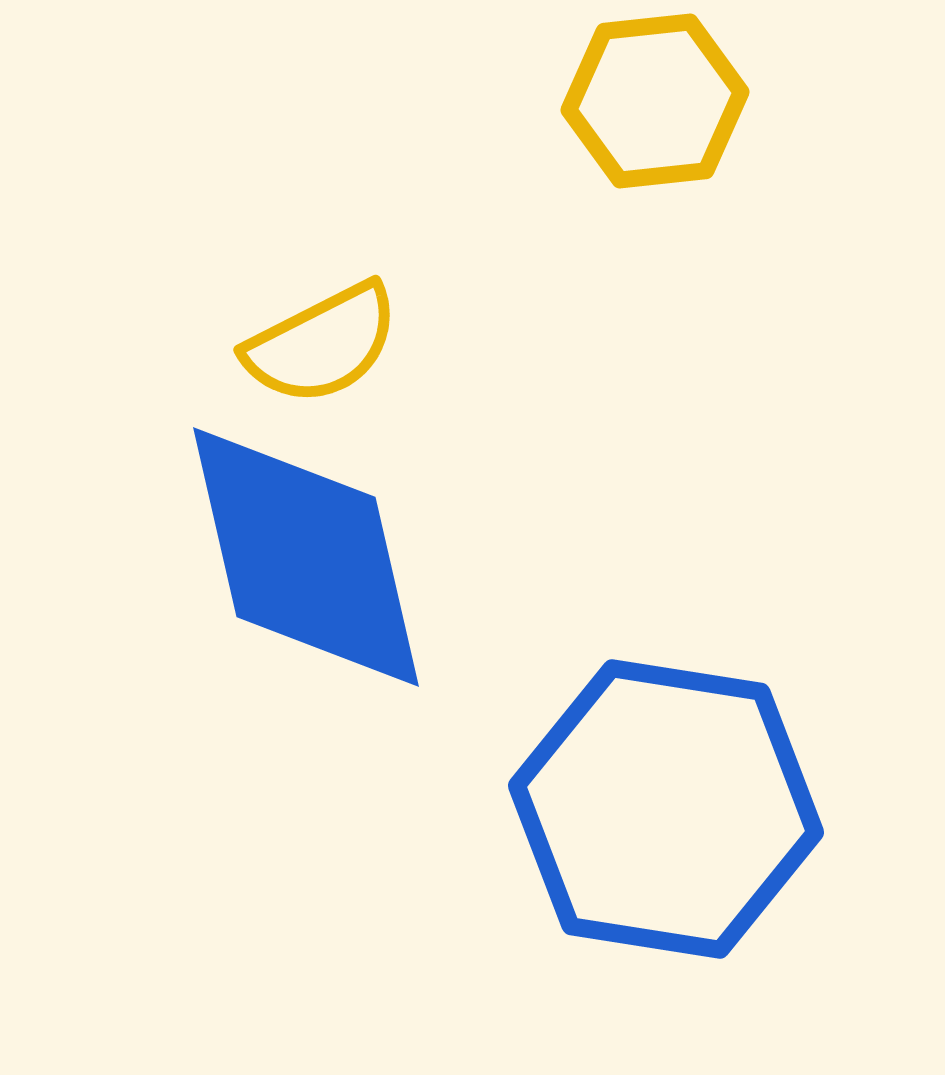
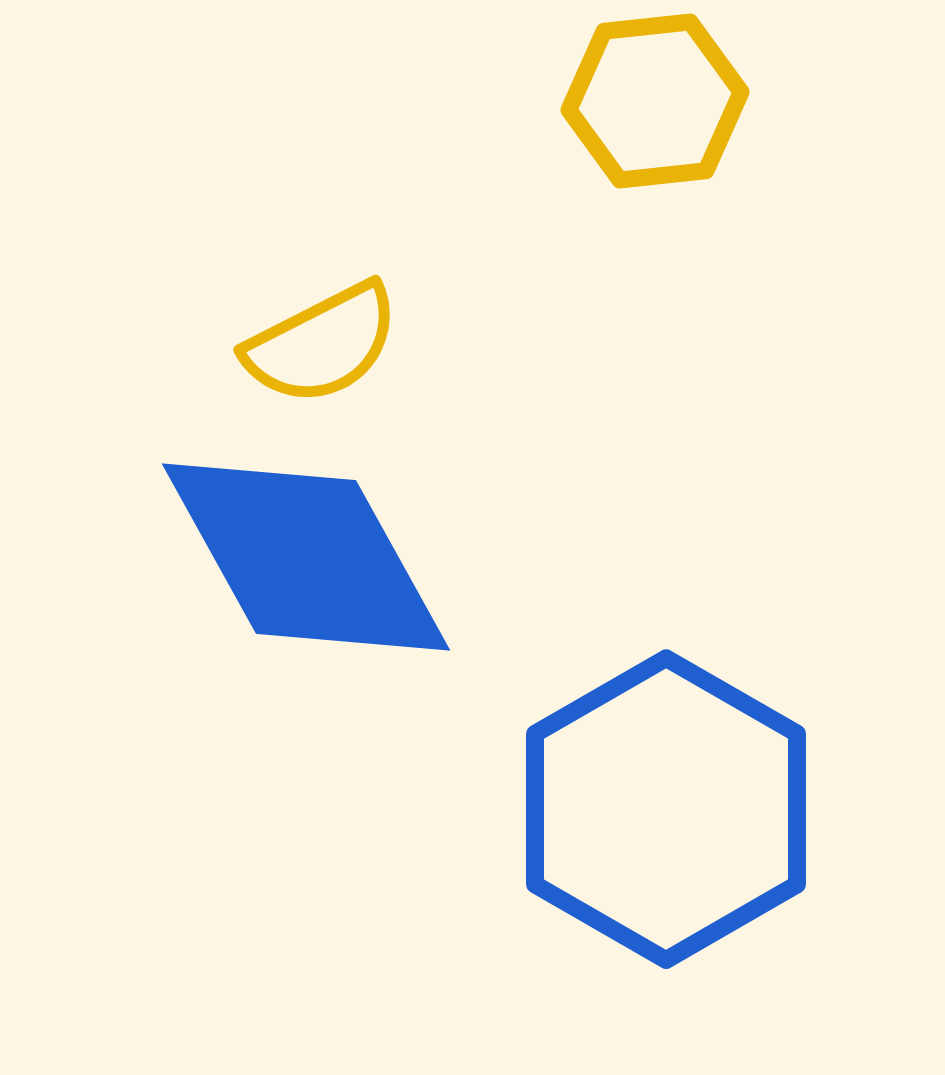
blue diamond: rotated 16 degrees counterclockwise
blue hexagon: rotated 21 degrees clockwise
